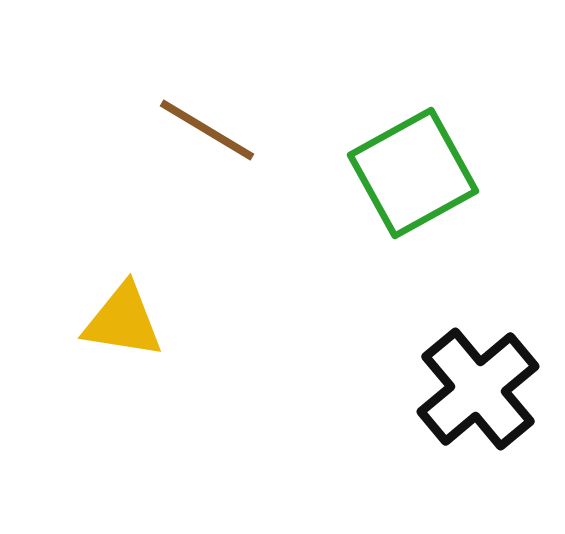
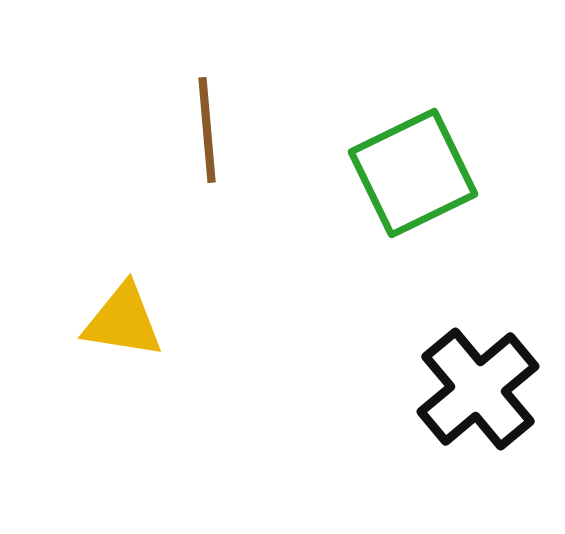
brown line: rotated 54 degrees clockwise
green square: rotated 3 degrees clockwise
